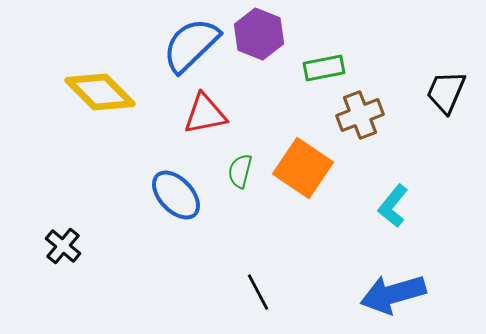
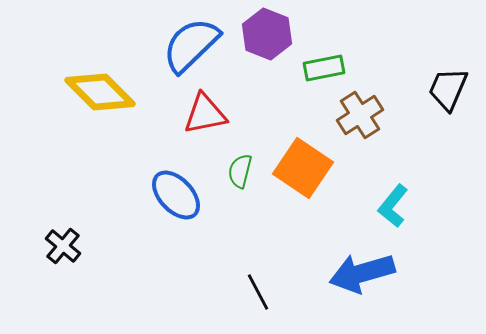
purple hexagon: moved 8 px right
black trapezoid: moved 2 px right, 3 px up
brown cross: rotated 12 degrees counterclockwise
blue arrow: moved 31 px left, 21 px up
